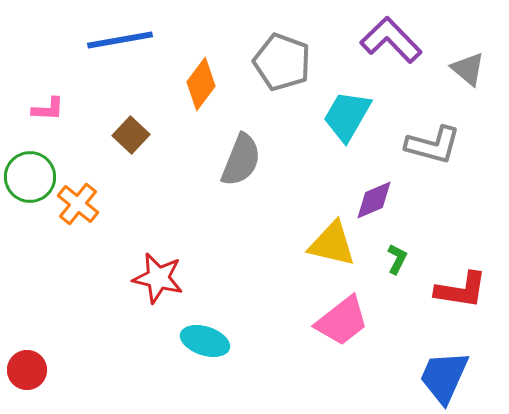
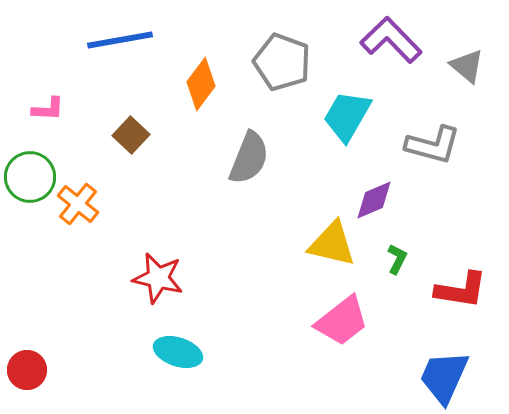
gray triangle: moved 1 px left, 3 px up
gray semicircle: moved 8 px right, 2 px up
cyan ellipse: moved 27 px left, 11 px down
